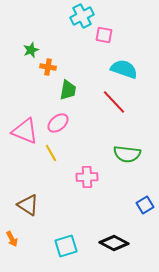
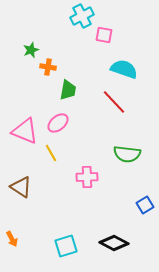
brown triangle: moved 7 px left, 18 px up
